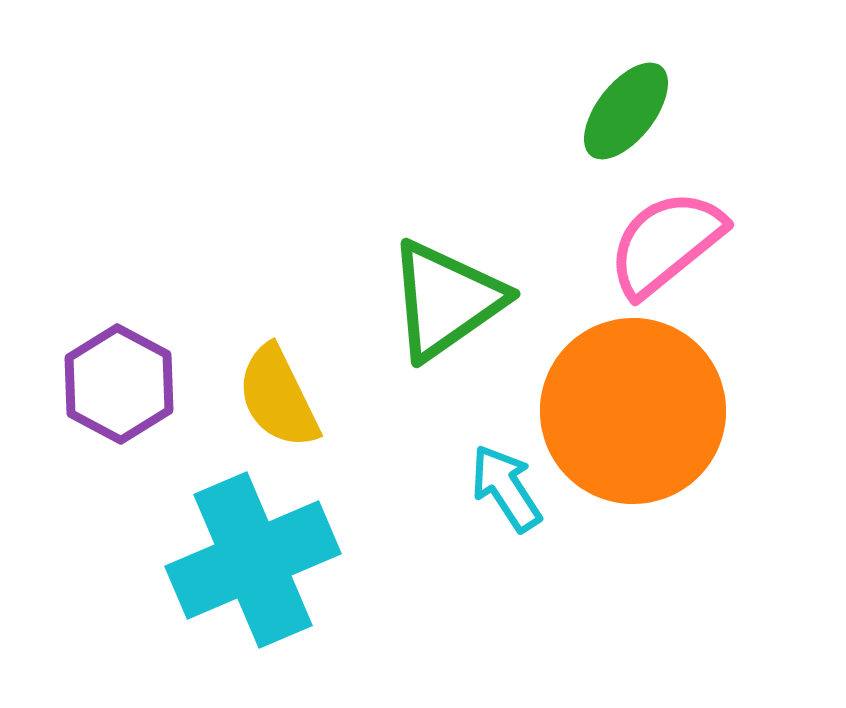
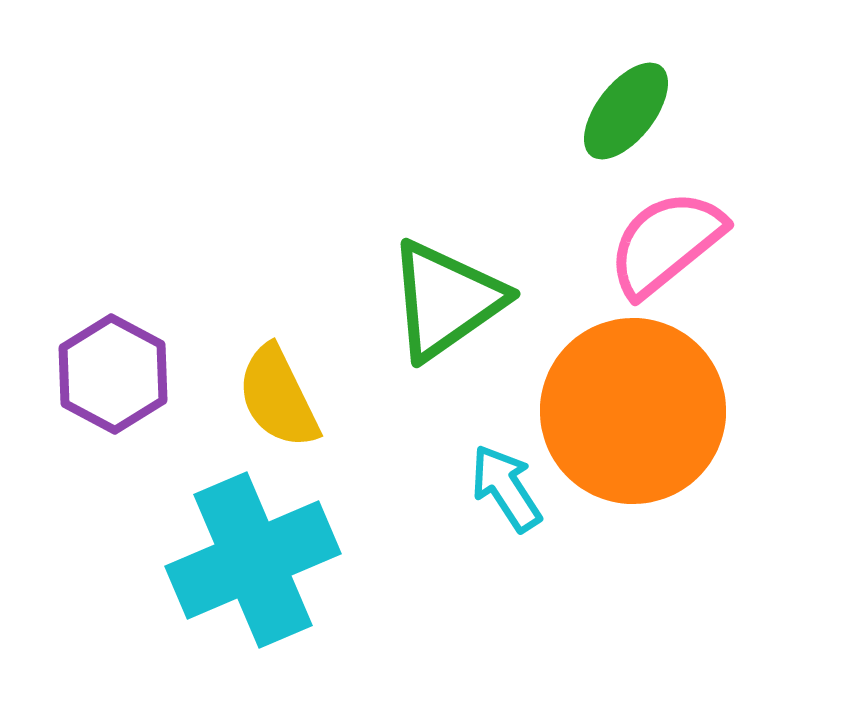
purple hexagon: moved 6 px left, 10 px up
